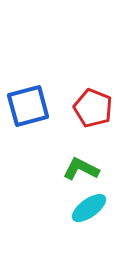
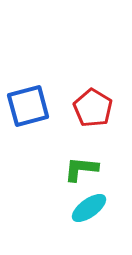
red pentagon: rotated 9 degrees clockwise
green L-shape: rotated 21 degrees counterclockwise
